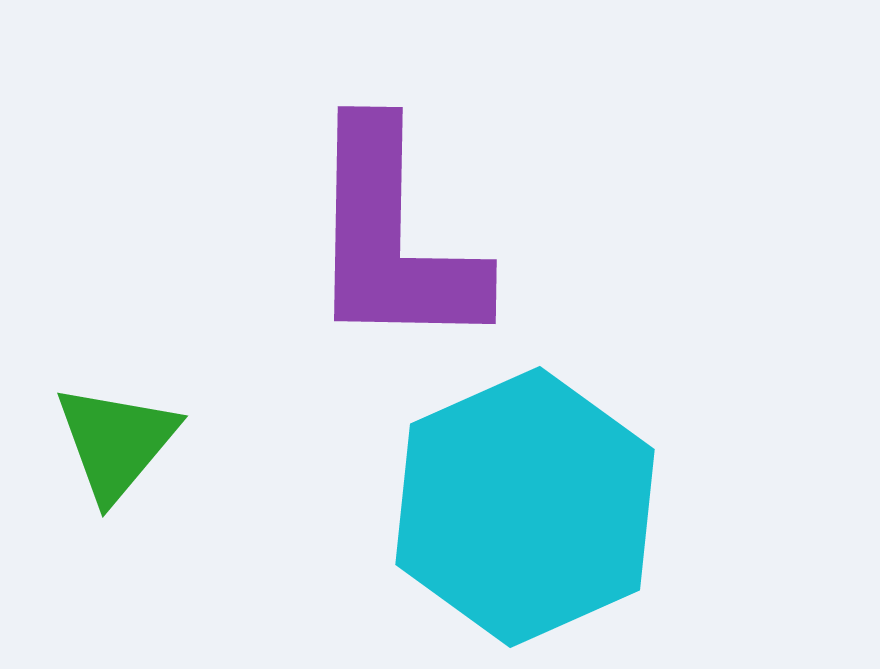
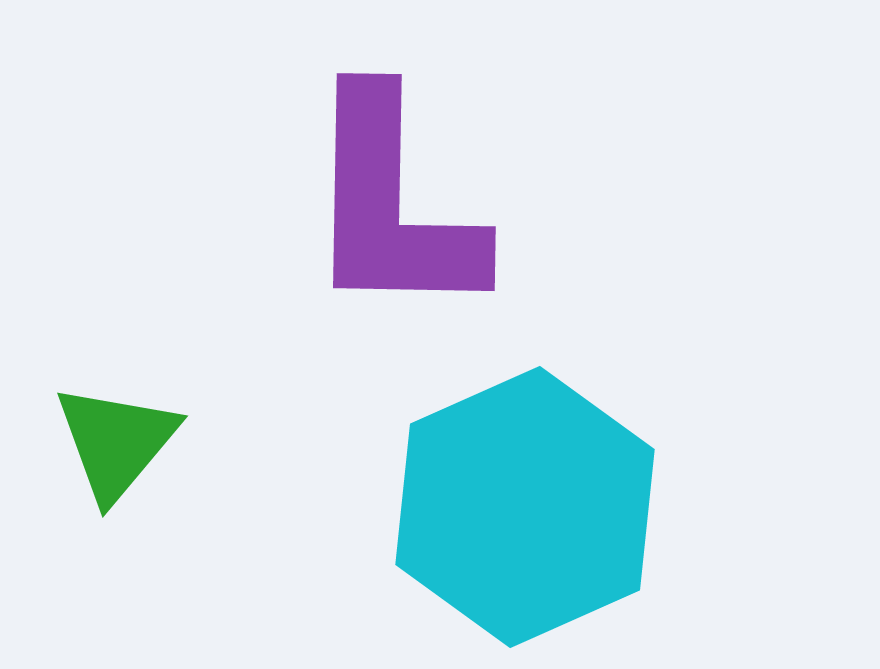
purple L-shape: moved 1 px left, 33 px up
